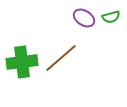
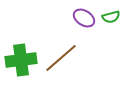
green cross: moved 1 px left, 2 px up
